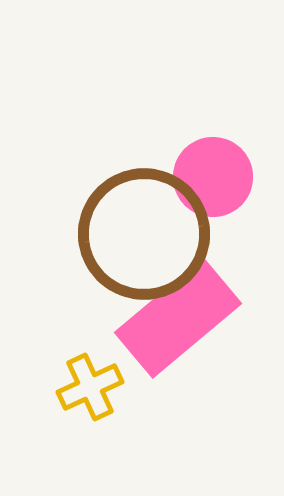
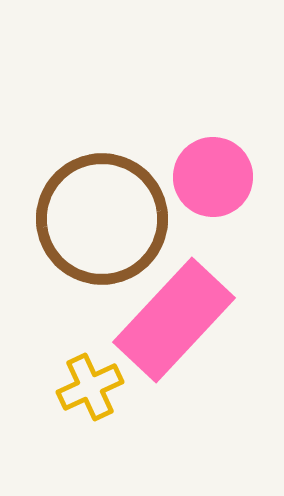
brown circle: moved 42 px left, 15 px up
pink rectangle: moved 4 px left, 2 px down; rotated 7 degrees counterclockwise
